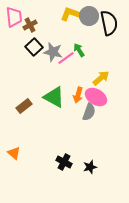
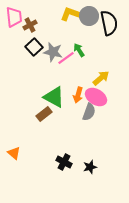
brown rectangle: moved 20 px right, 8 px down
